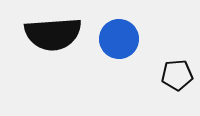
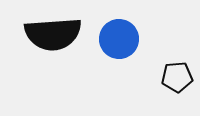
black pentagon: moved 2 px down
